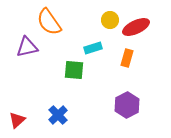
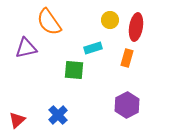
red ellipse: rotated 56 degrees counterclockwise
purple triangle: moved 1 px left, 1 px down
